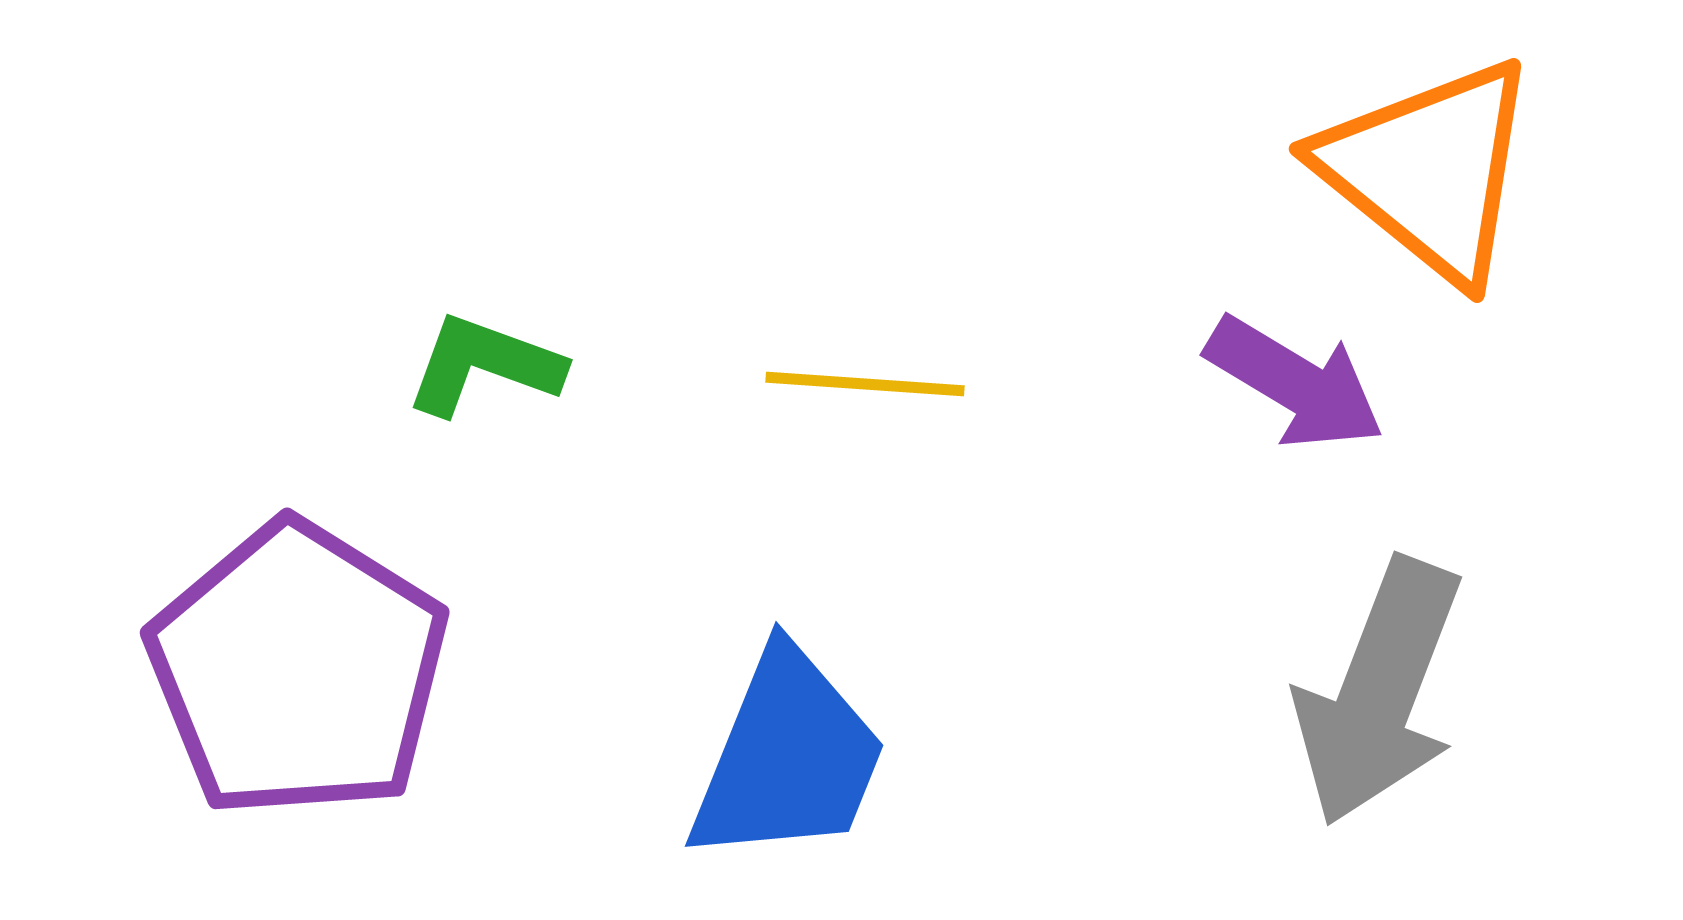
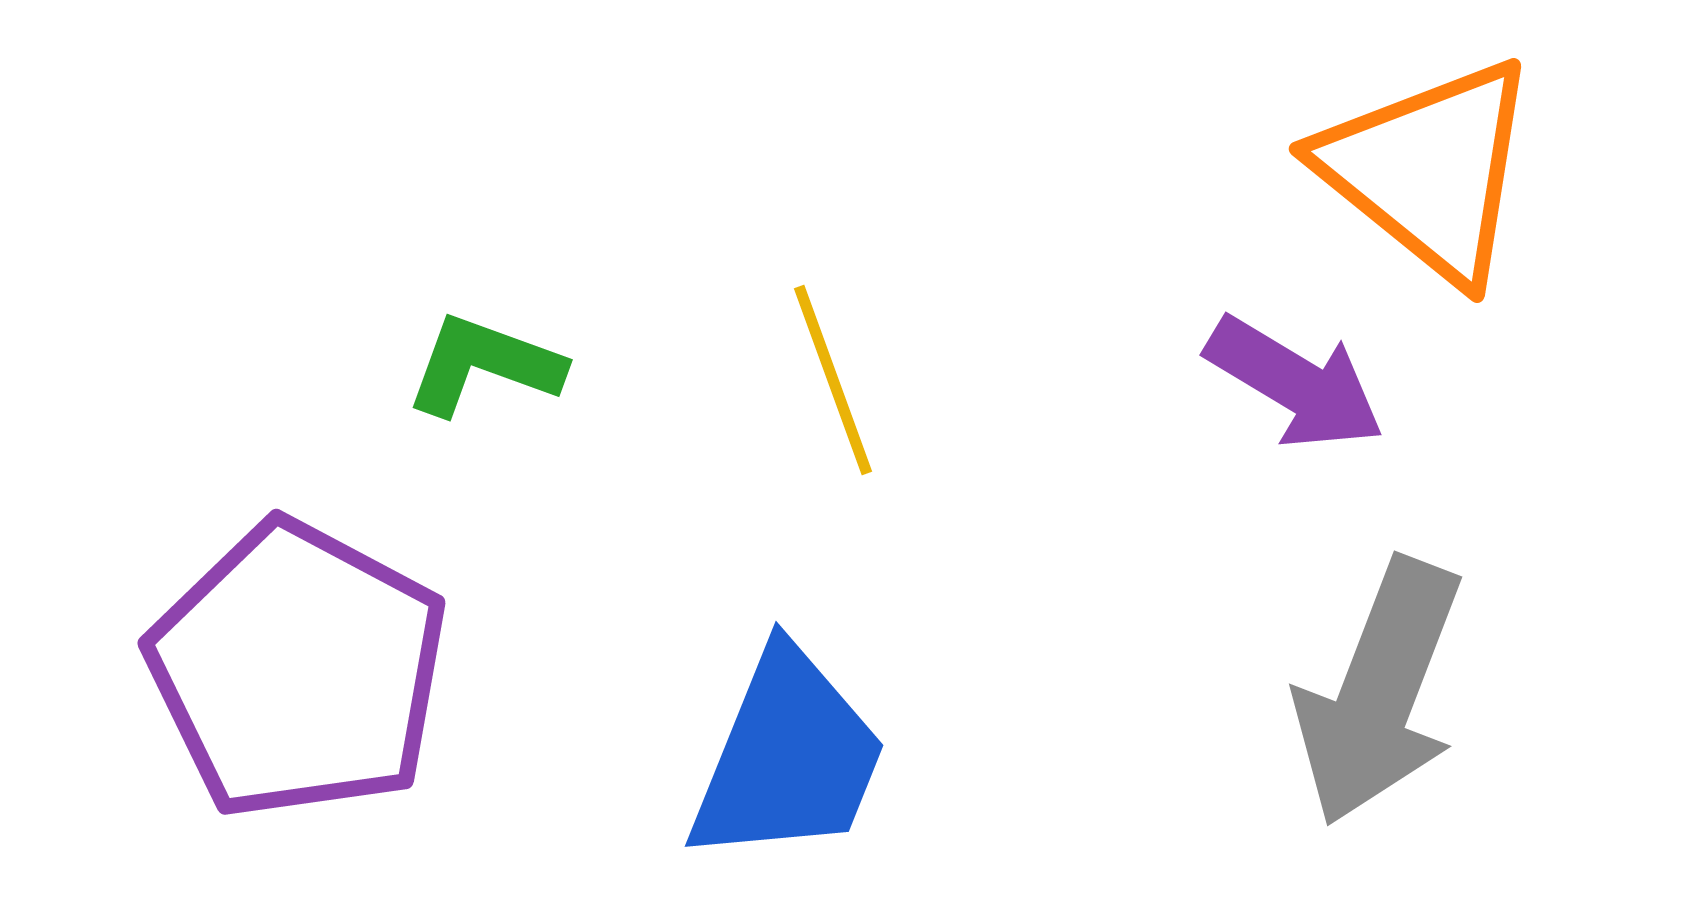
yellow line: moved 32 px left, 4 px up; rotated 66 degrees clockwise
purple pentagon: rotated 4 degrees counterclockwise
